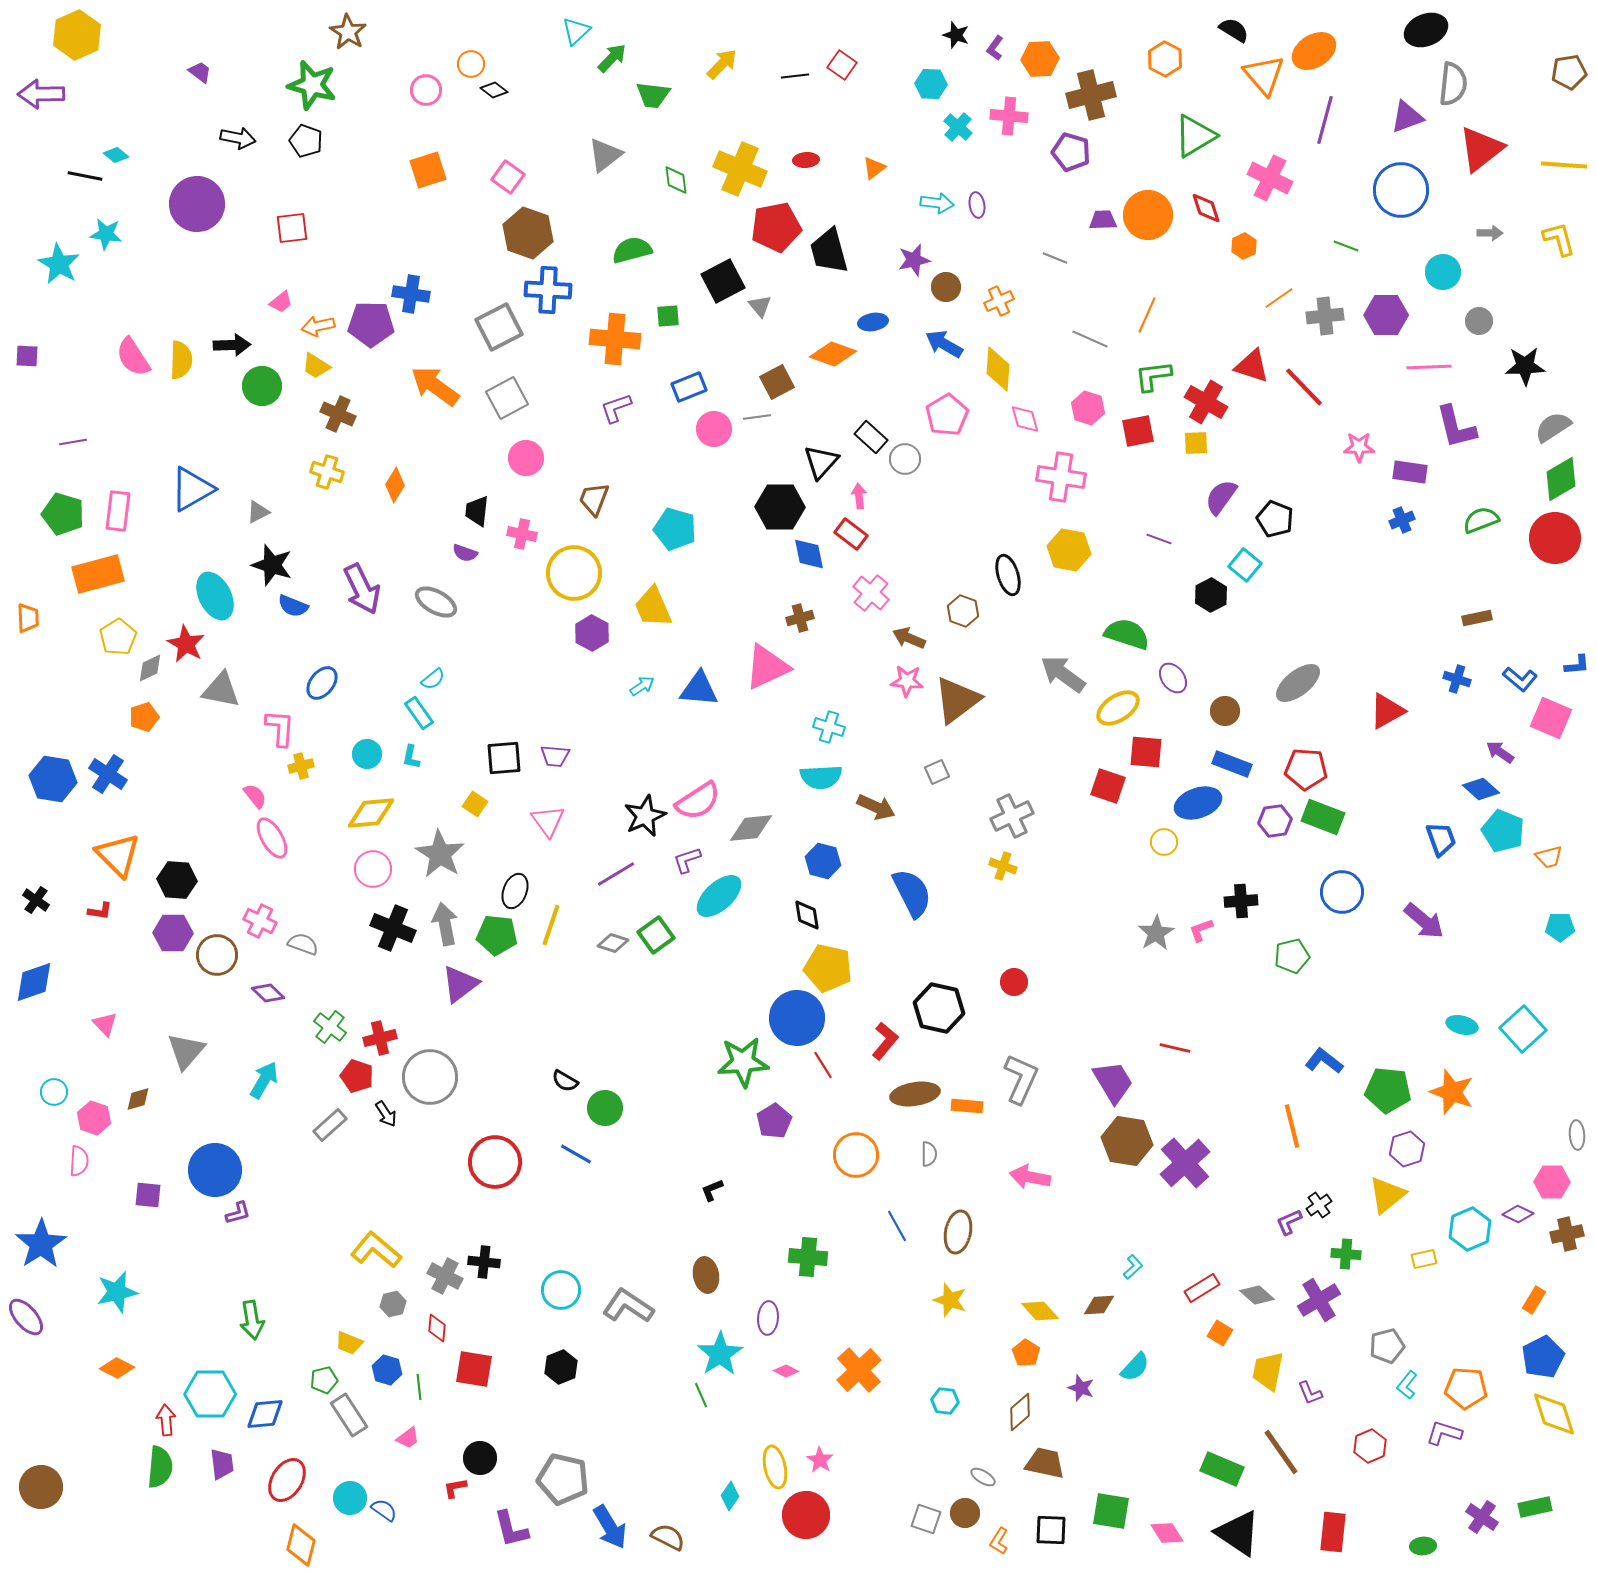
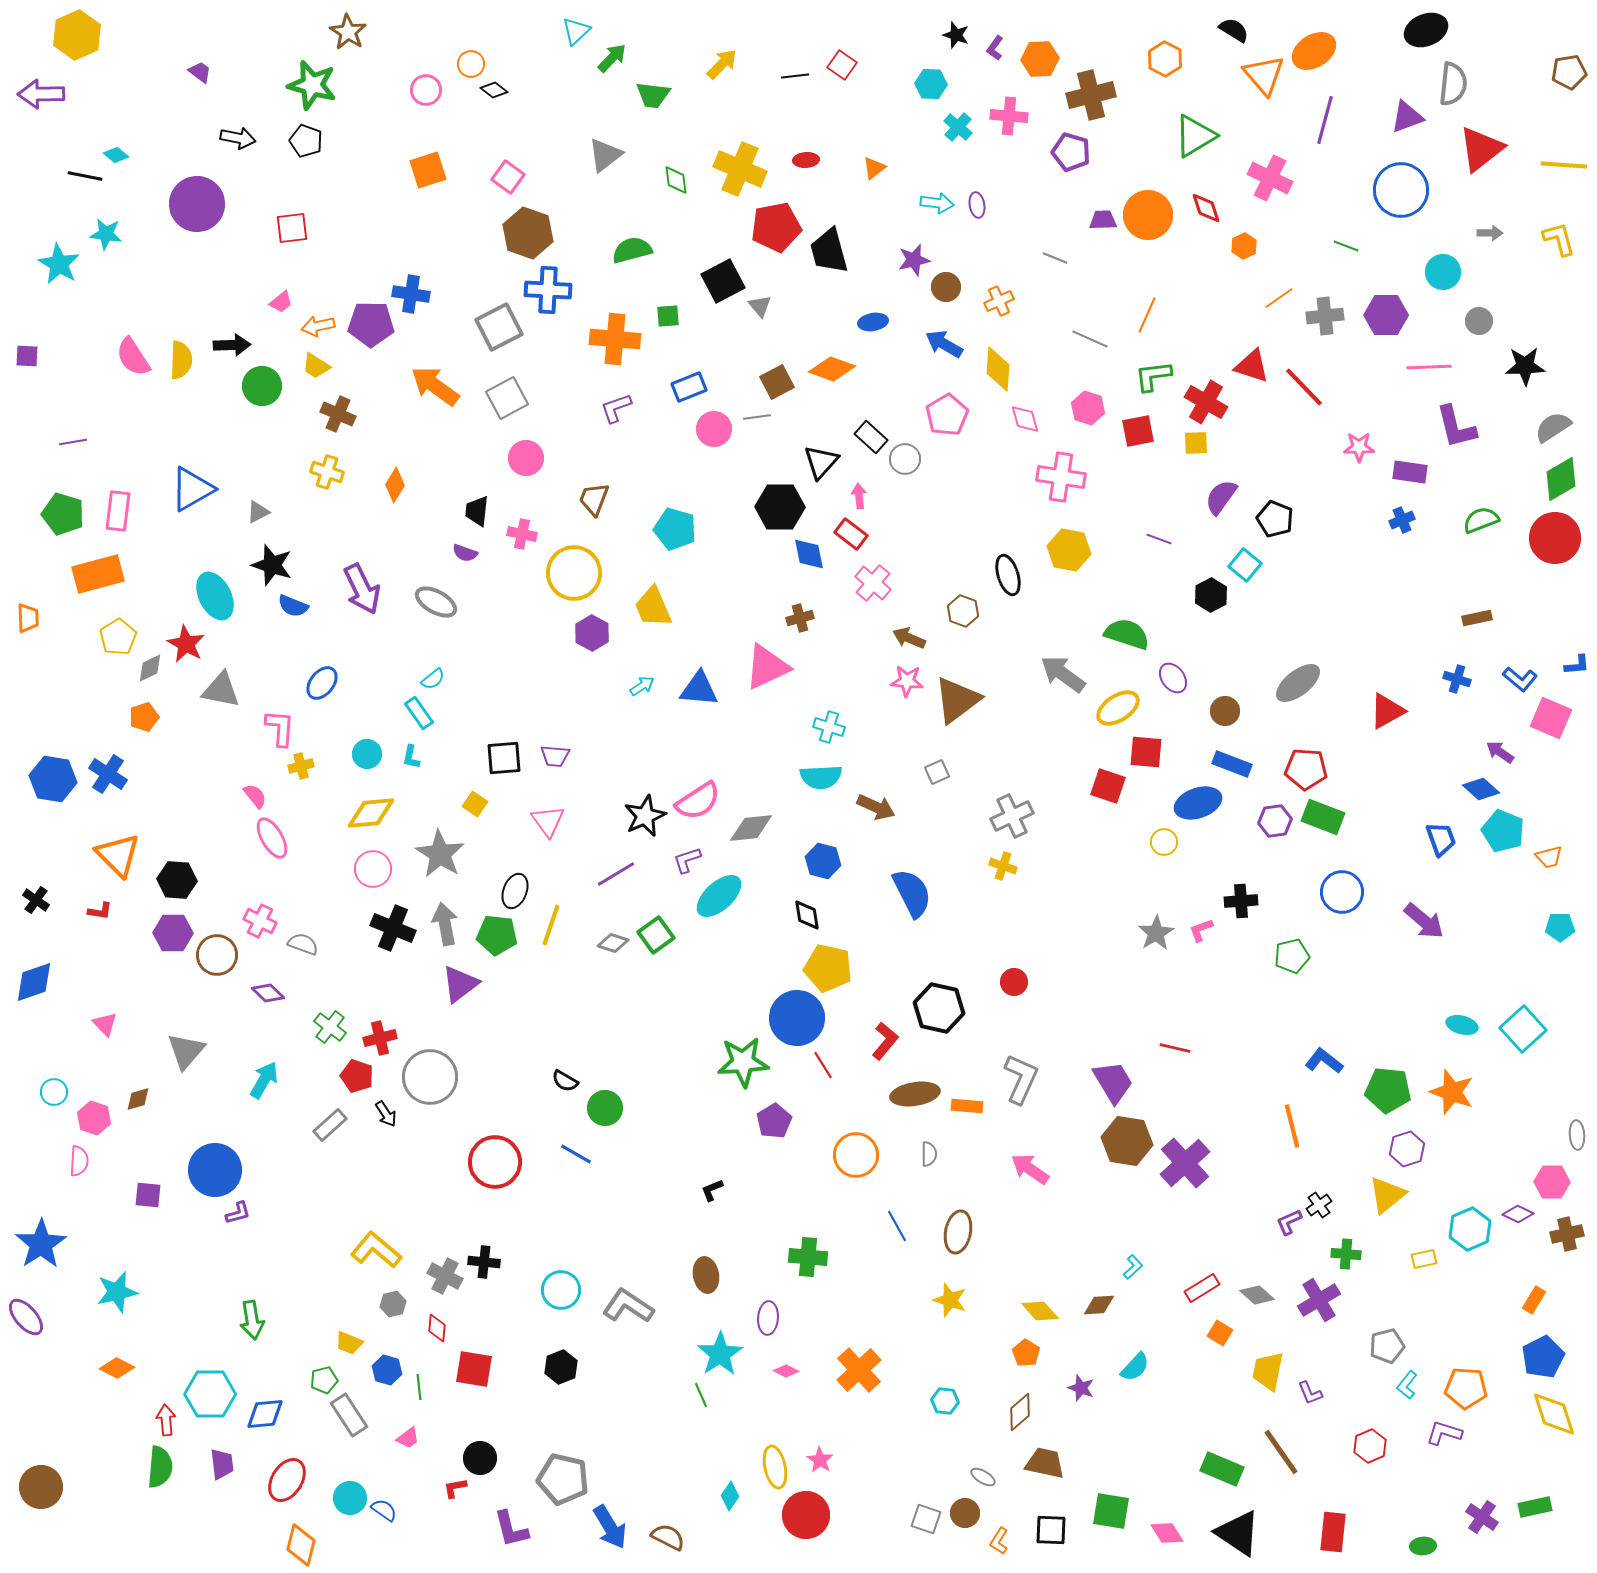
orange diamond at (833, 354): moved 1 px left, 15 px down
pink cross at (871, 593): moved 2 px right, 10 px up
pink arrow at (1030, 1177): moved 8 px up; rotated 24 degrees clockwise
